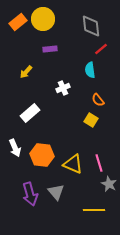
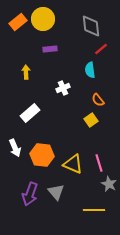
yellow arrow: rotated 136 degrees clockwise
yellow square: rotated 24 degrees clockwise
purple arrow: rotated 35 degrees clockwise
